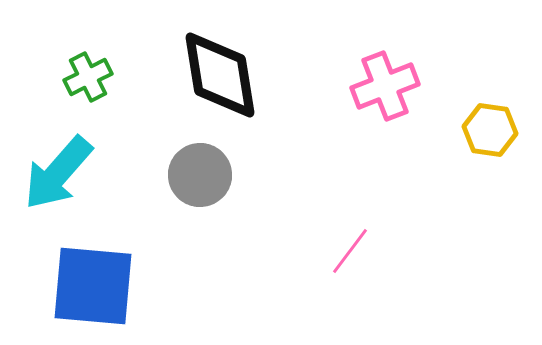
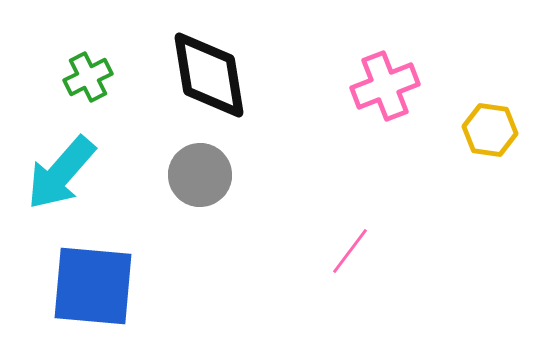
black diamond: moved 11 px left
cyan arrow: moved 3 px right
